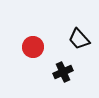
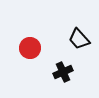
red circle: moved 3 px left, 1 px down
